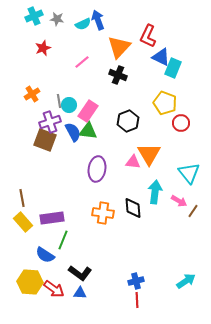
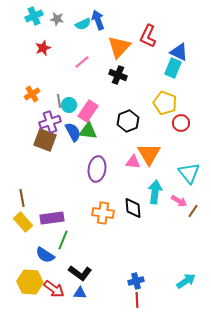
blue triangle at (161, 57): moved 18 px right, 5 px up
